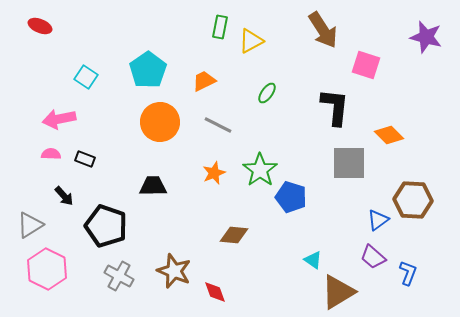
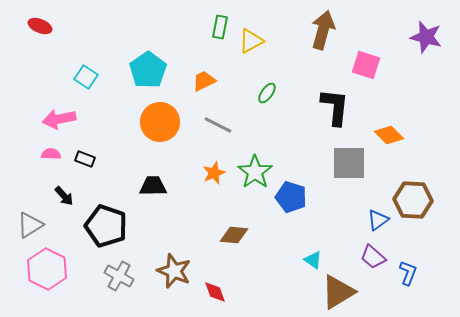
brown arrow: rotated 132 degrees counterclockwise
green star: moved 5 px left, 2 px down
